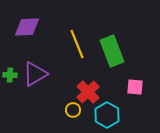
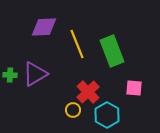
purple diamond: moved 17 px right
pink square: moved 1 px left, 1 px down
